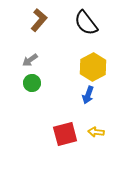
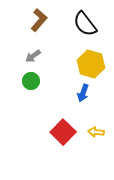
black semicircle: moved 1 px left, 1 px down
gray arrow: moved 3 px right, 4 px up
yellow hexagon: moved 2 px left, 3 px up; rotated 16 degrees counterclockwise
green circle: moved 1 px left, 2 px up
blue arrow: moved 5 px left, 2 px up
red square: moved 2 px left, 2 px up; rotated 30 degrees counterclockwise
